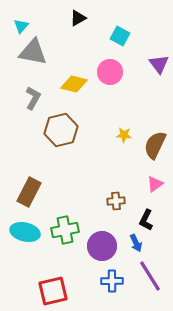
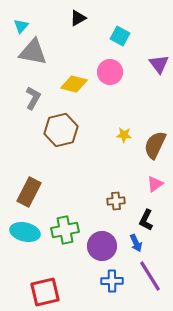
red square: moved 8 px left, 1 px down
